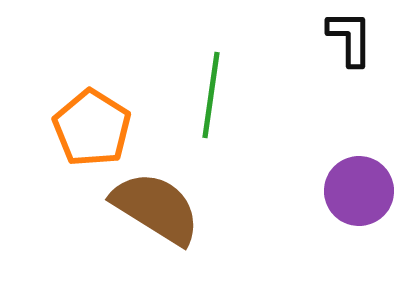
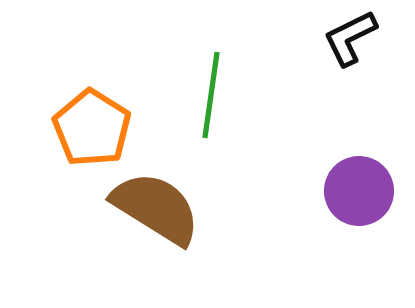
black L-shape: rotated 116 degrees counterclockwise
